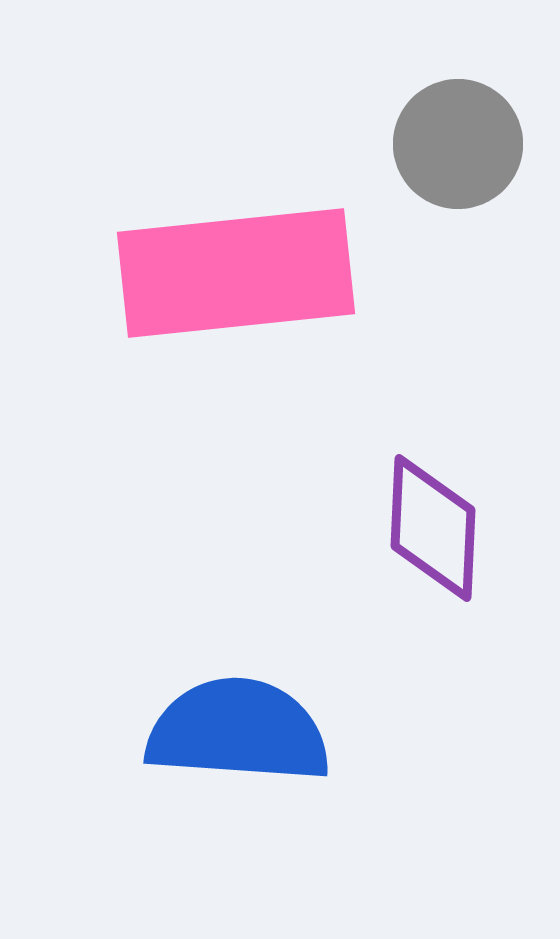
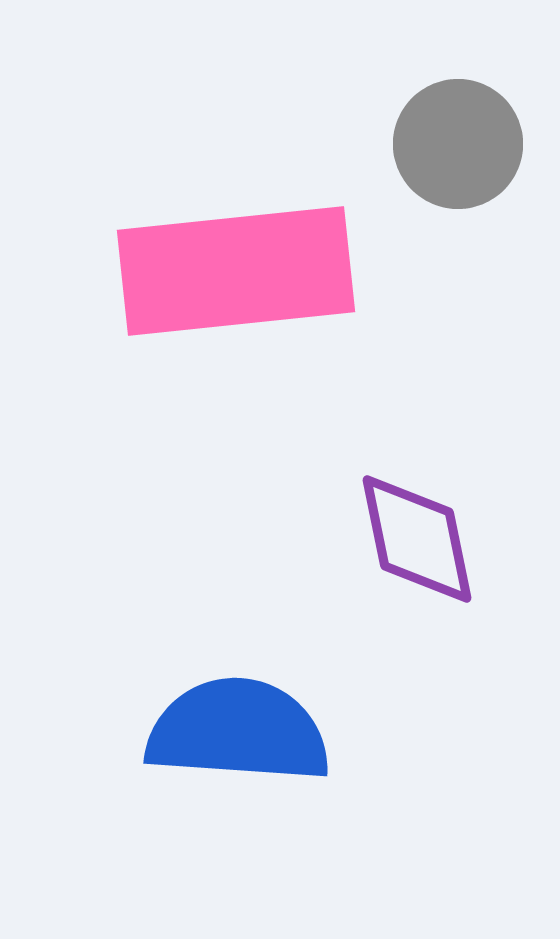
pink rectangle: moved 2 px up
purple diamond: moved 16 px left, 11 px down; rotated 14 degrees counterclockwise
